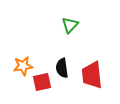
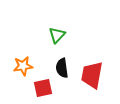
green triangle: moved 13 px left, 10 px down
red trapezoid: rotated 16 degrees clockwise
red square: moved 1 px right, 6 px down
